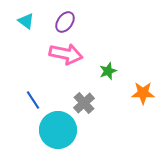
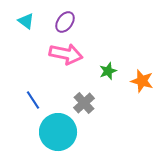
orange star: moved 1 px left, 12 px up; rotated 15 degrees clockwise
cyan circle: moved 2 px down
